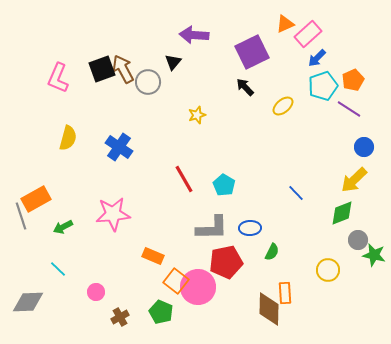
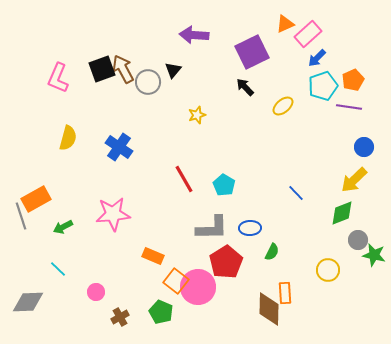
black triangle at (173, 62): moved 8 px down
purple line at (349, 109): moved 2 px up; rotated 25 degrees counterclockwise
red pentagon at (226, 262): rotated 20 degrees counterclockwise
